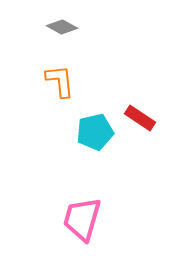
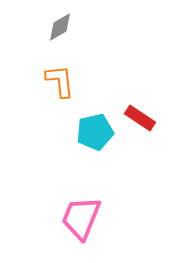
gray diamond: moved 2 px left; rotated 60 degrees counterclockwise
pink trapezoid: moved 1 px left, 1 px up; rotated 6 degrees clockwise
